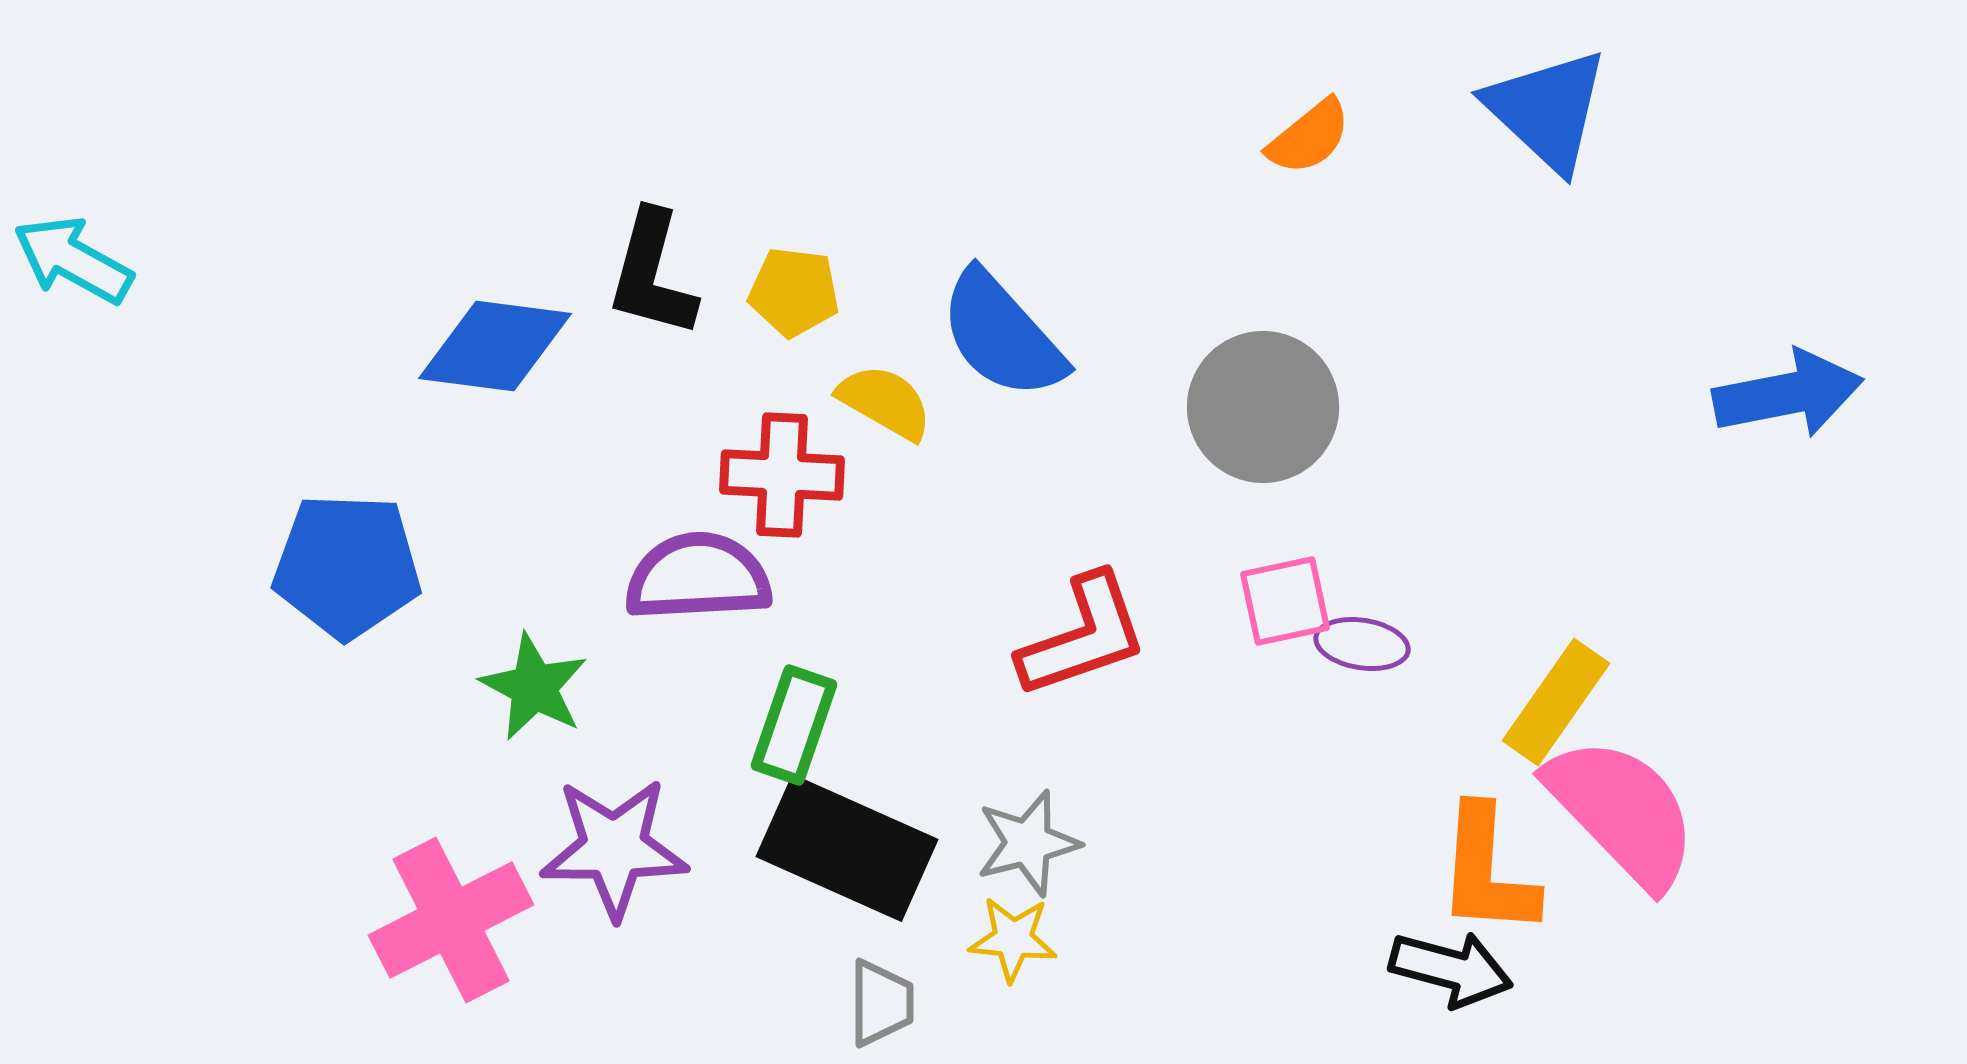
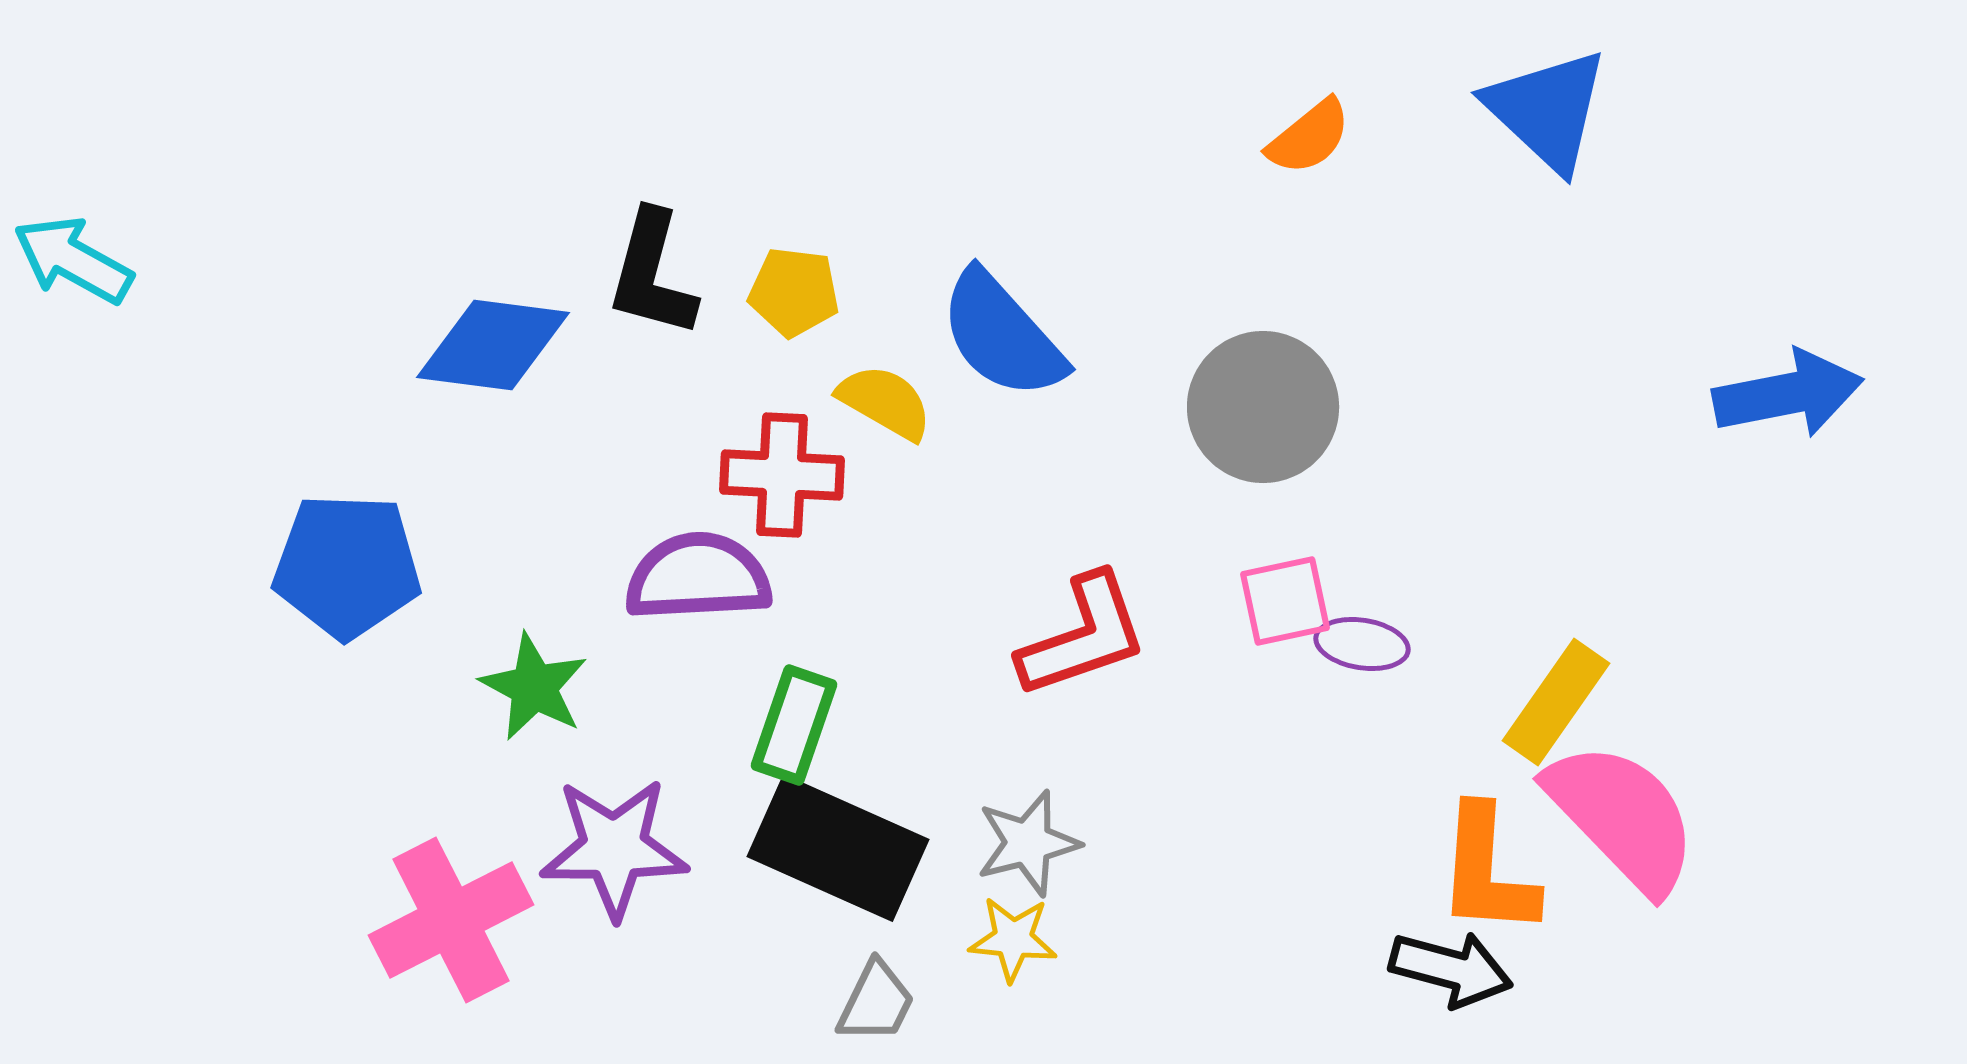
blue diamond: moved 2 px left, 1 px up
pink semicircle: moved 5 px down
black rectangle: moved 9 px left
gray trapezoid: moved 5 px left, 1 px up; rotated 26 degrees clockwise
